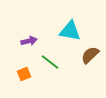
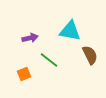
purple arrow: moved 1 px right, 3 px up
brown semicircle: rotated 108 degrees clockwise
green line: moved 1 px left, 2 px up
